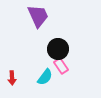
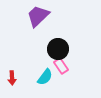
purple trapezoid: rotated 110 degrees counterclockwise
